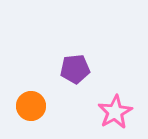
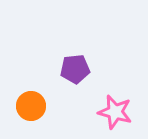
pink star: rotated 28 degrees counterclockwise
